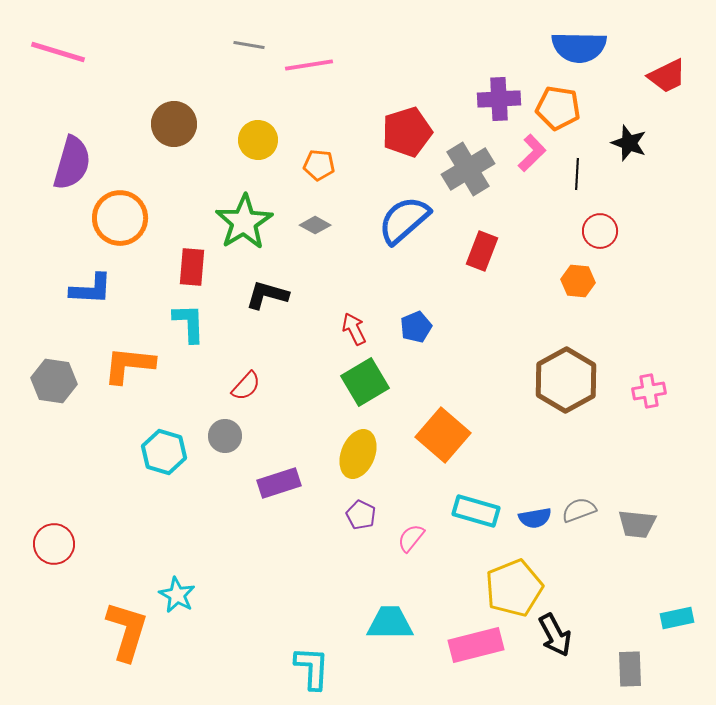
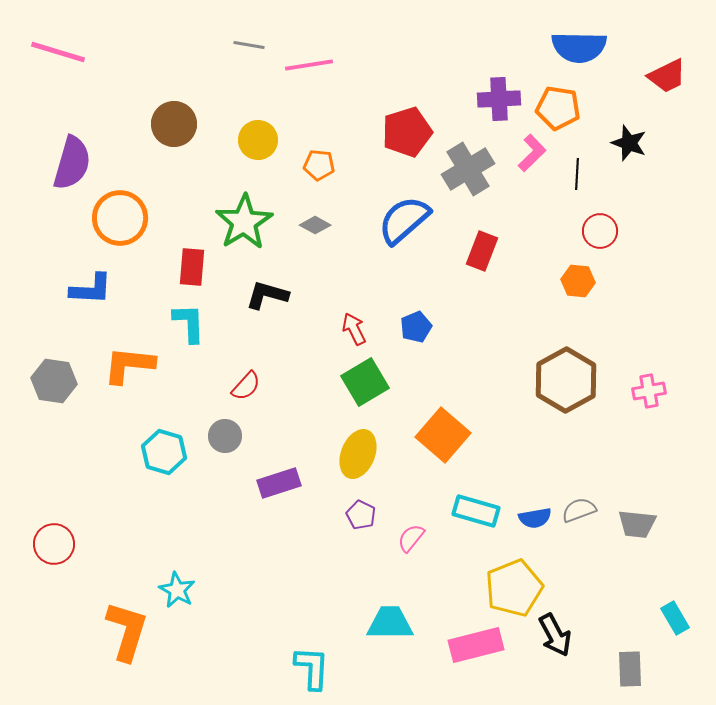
cyan star at (177, 595): moved 5 px up
cyan rectangle at (677, 618): moved 2 px left; rotated 72 degrees clockwise
